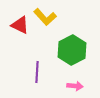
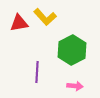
red triangle: moved 1 px left, 2 px up; rotated 36 degrees counterclockwise
